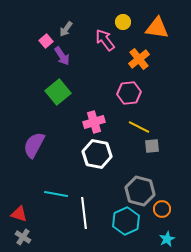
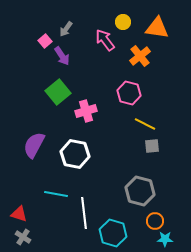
pink square: moved 1 px left
orange cross: moved 1 px right, 3 px up
pink hexagon: rotated 20 degrees clockwise
pink cross: moved 8 px left, 11 px up
yellow line: moved 6 px right, 3 px up
white hexagon: moved 22 px left
orange circle: moved 7 px left, 12 px down
cyan hexagon: moved 13 px left, 12 px down; rotated 20 degrees counterclockwise
cyan star: moved 2 px left; rotated 28 degrees clockwise
